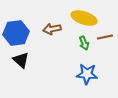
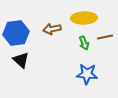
yellow ellipse: rotated 20 degrees counterclockwise
